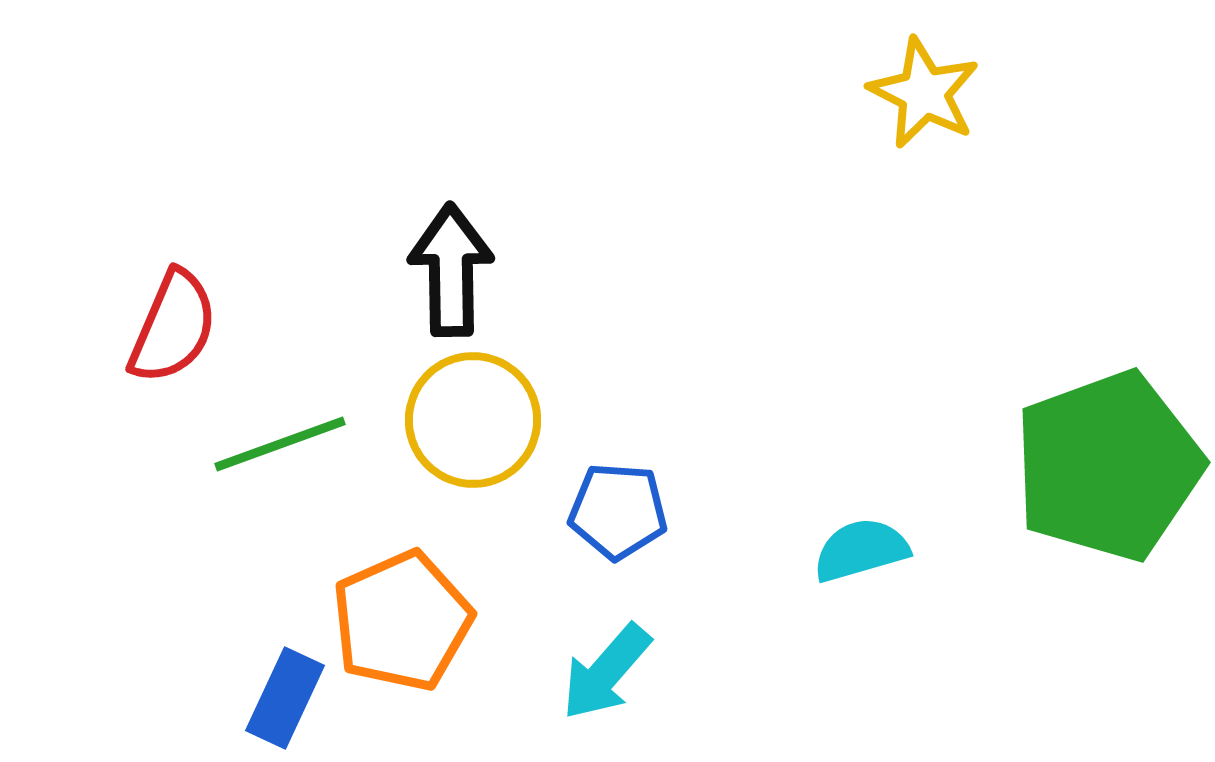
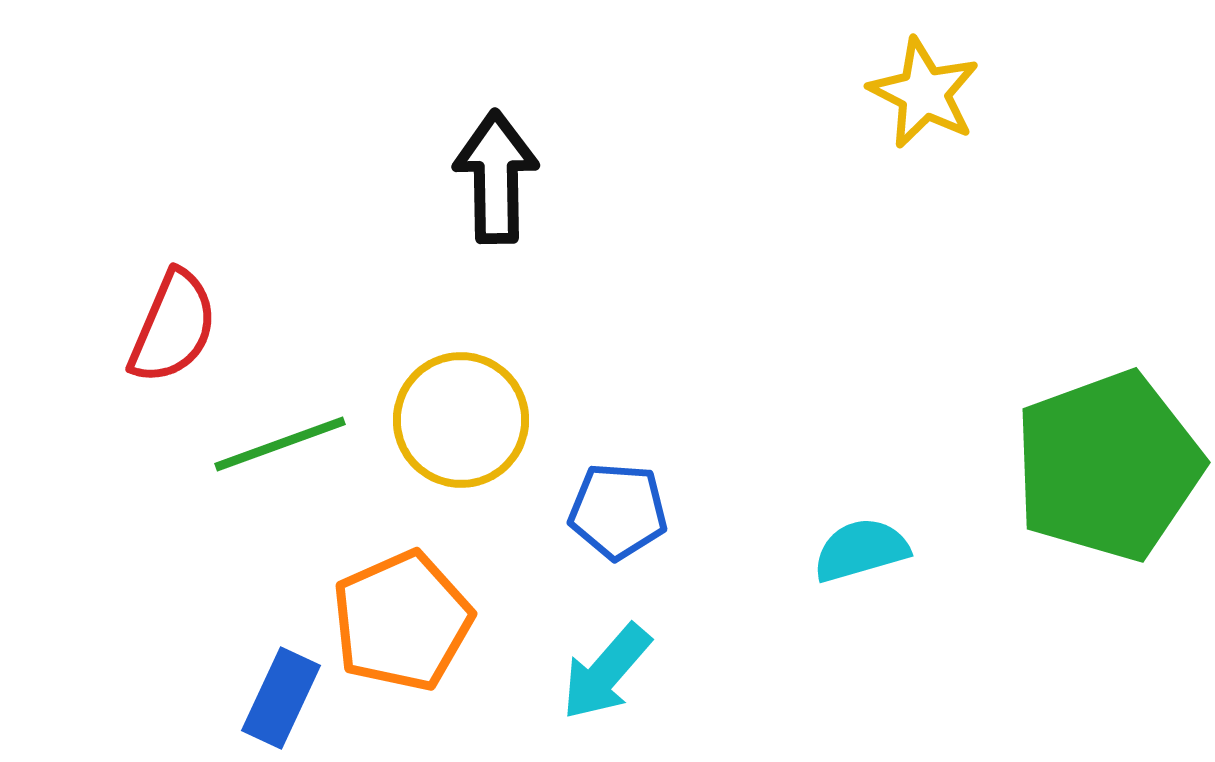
black arrow: moved 45 px right, 93 px up
yellow circle: moved 12 px left
blue rectangle: moved 4 px left
